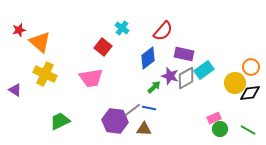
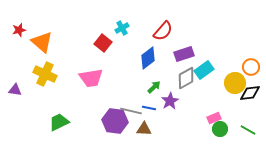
cyan cross: rotated 24 degrees clockwise
orange triangle: moved 2 px right
red square: moved 4 px up
purple rectangle: rotated 30 degrees counterclockwise
purple star: moved 25 px down; rotated 24 degrees clockwise
purple triangle: rotated 24 degrees counterclockwise
gray line: rotated 50 degrees clockwise
green trapezoid: moved 1 px left, 1 px down
